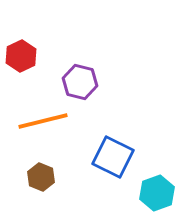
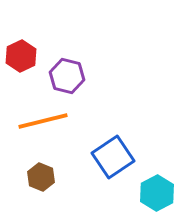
purple hexagon: moved 13 px left, 6 px up
blue square: rotated 30 degrees clockwise
cyan hexagon: rotated 8 degrees counterclockwise
